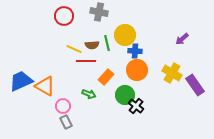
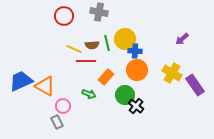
yellow circle: moved 4 px down
gray rectangle: moved 9 px left
